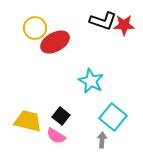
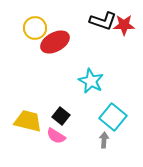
gray arrow: moved 2 px right
